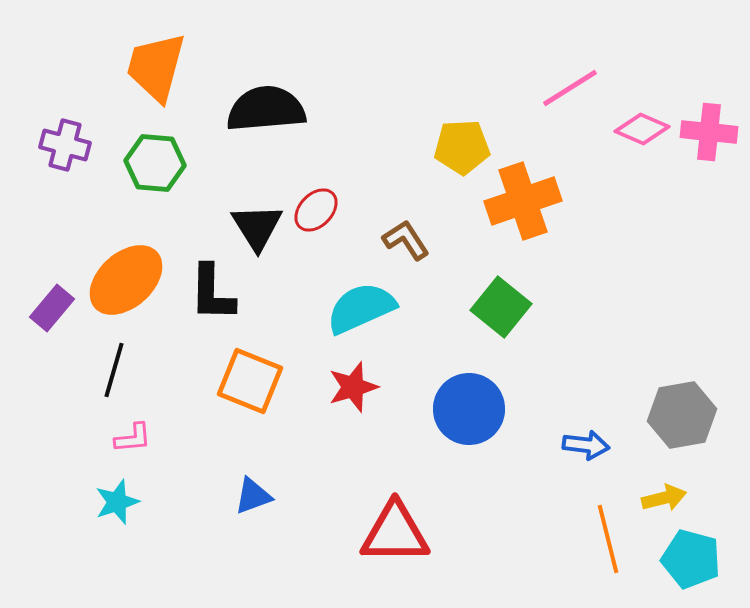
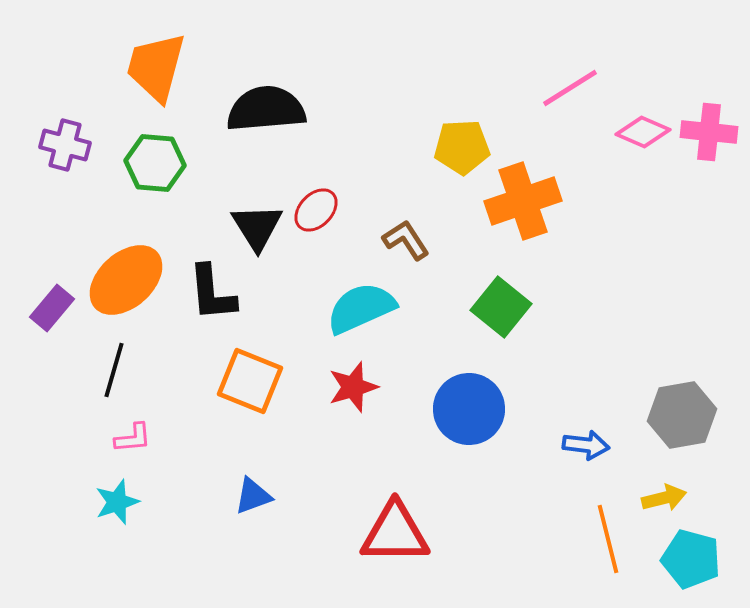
pink diamond: moved 1 px right, 3 px down
black L-shape: rotated 6 degrees counterclockwise
